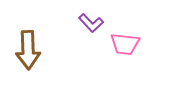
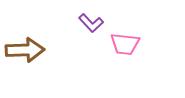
brown arrow: moved 3 px left; rotated 90 degrees counterclockwise
